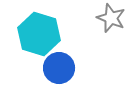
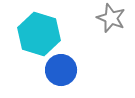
blue circle: moved 2 px right, 2 px down
